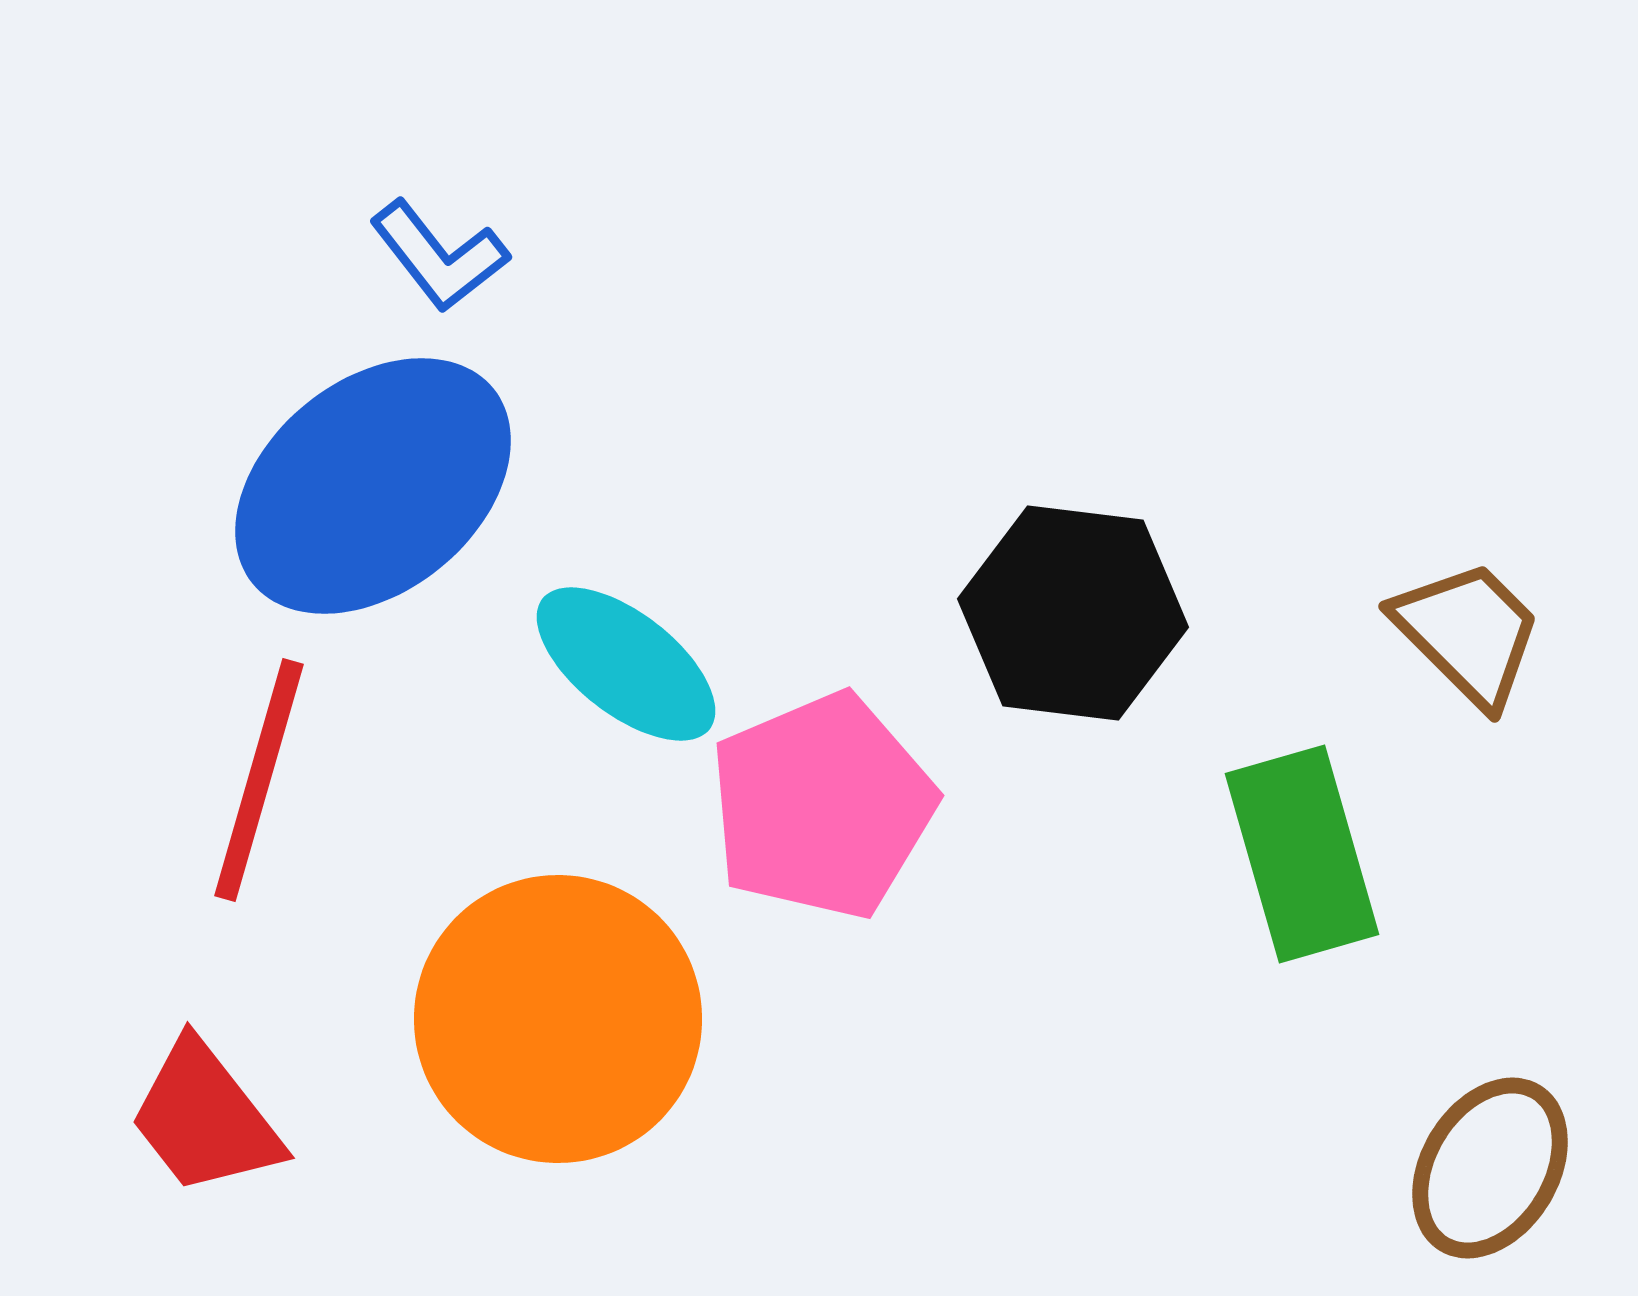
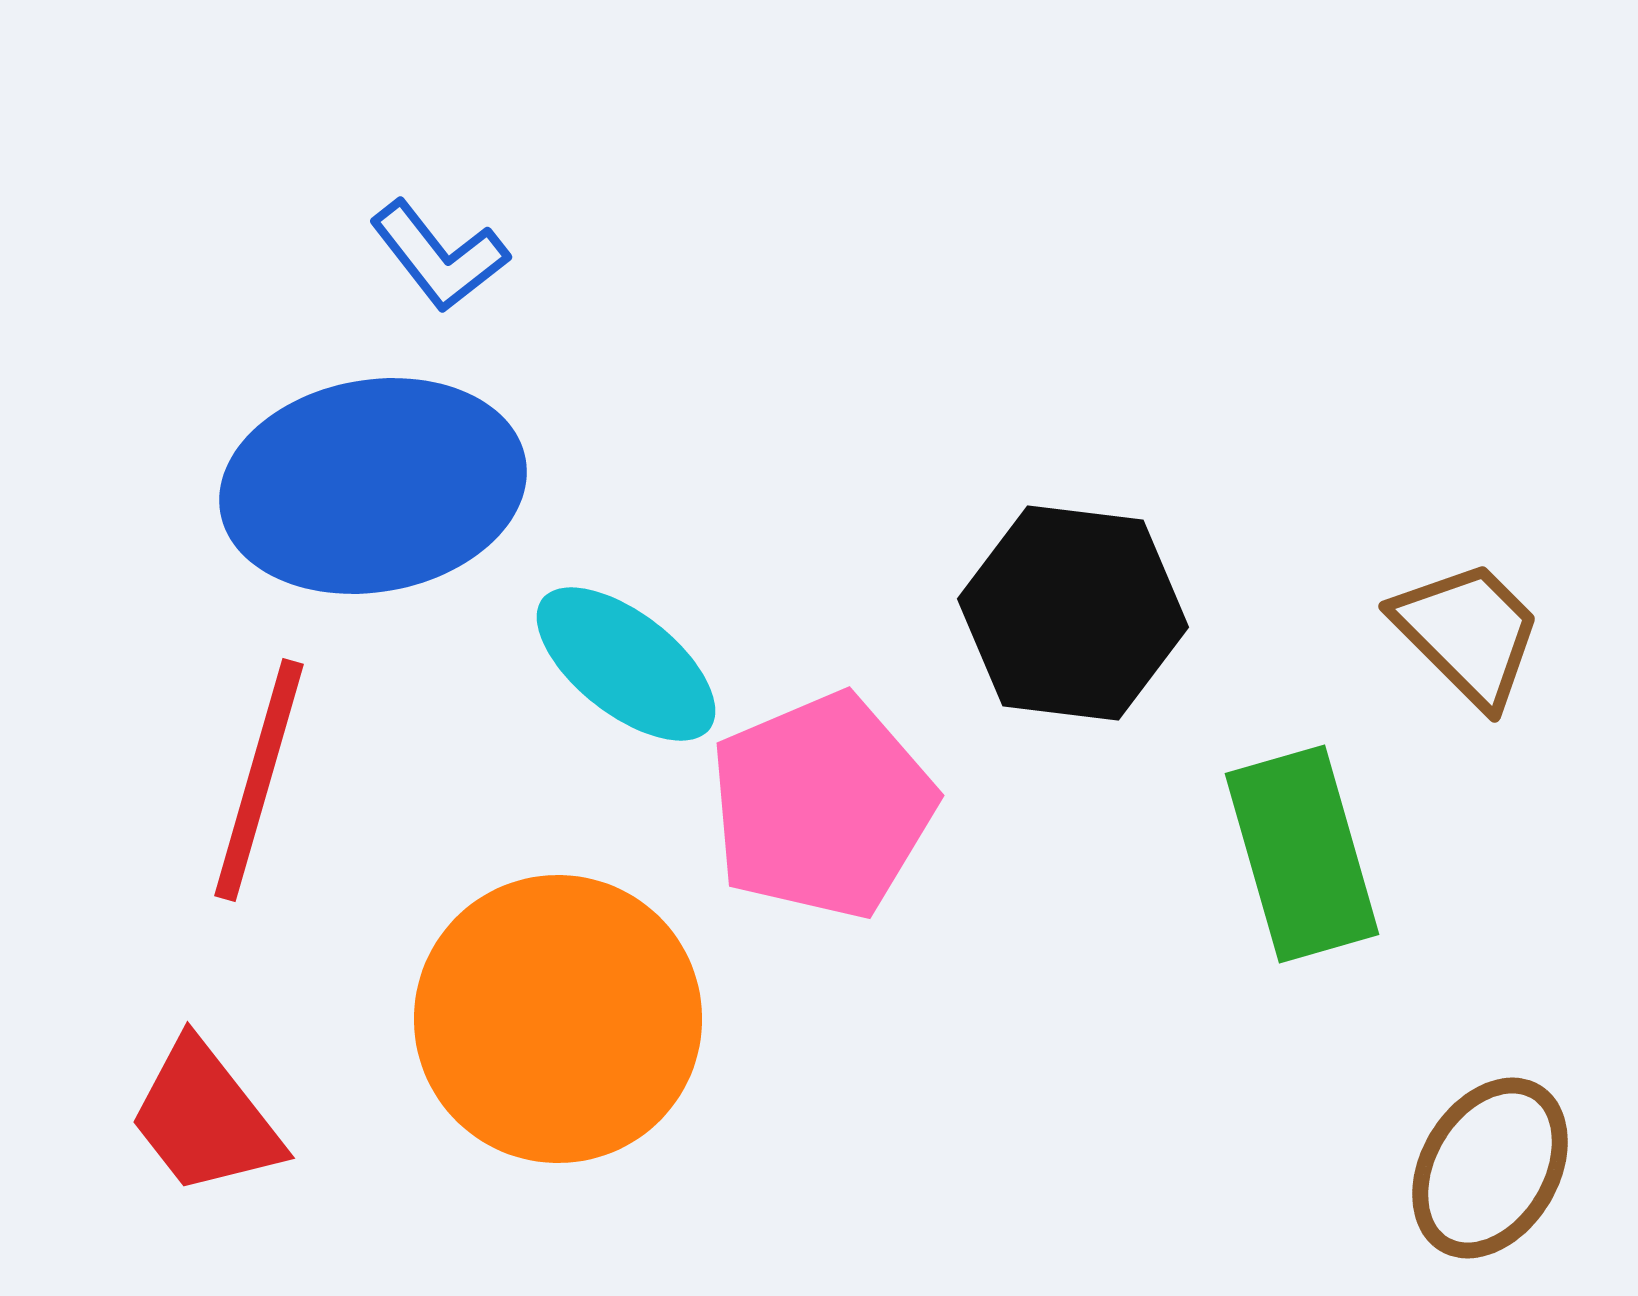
blue ellipse: rotated 29 degrees clockwise
